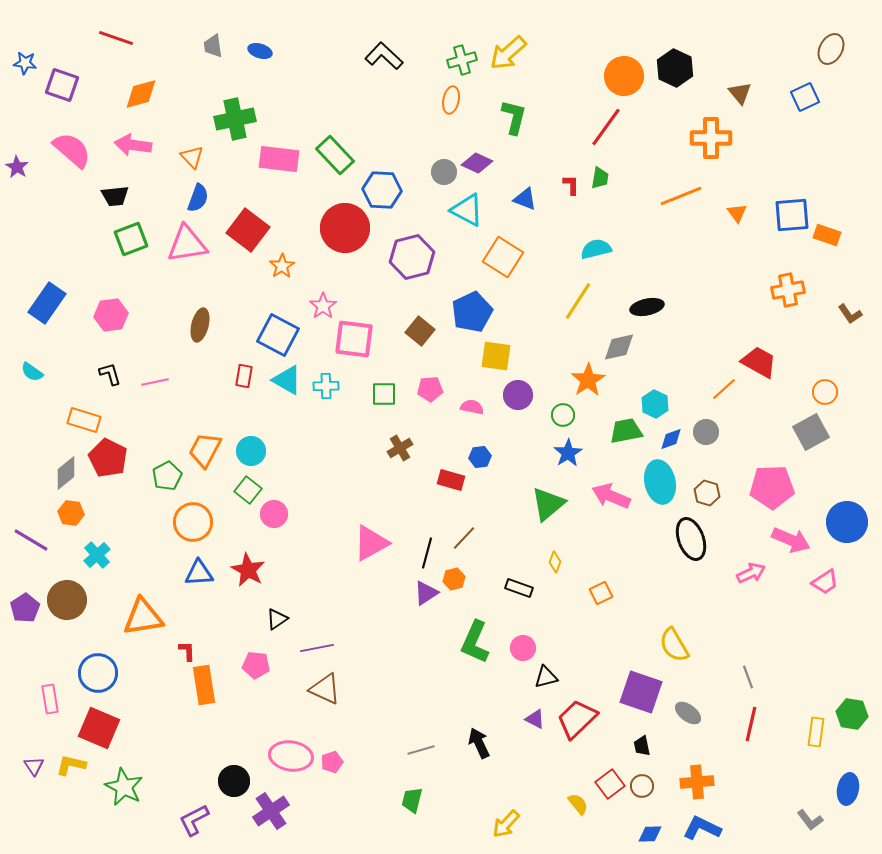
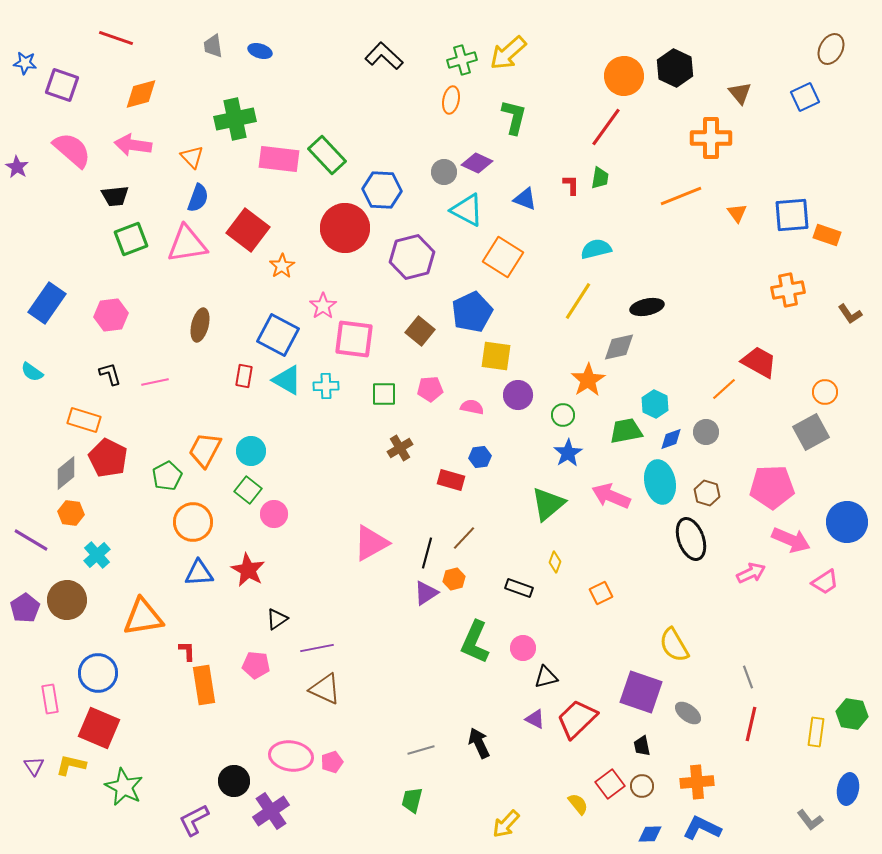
green rectangle at (335, 155): moved 8 px left
